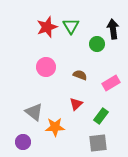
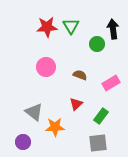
red star: rotated 15 degrees clockwise
